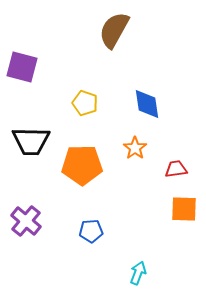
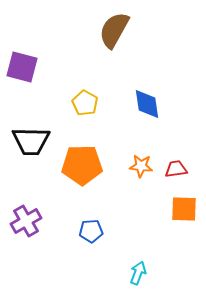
yellow pentagon: rotated 10 degrees clockwise
orange star: moved 6 px right, 18 px down; rotated 30 degrees counterclockwise
purple cross: rotated 20 degrees clockwise
